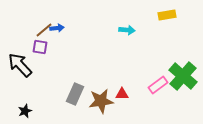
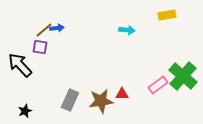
gray rectangle: moved 5 px left, 6 px down
